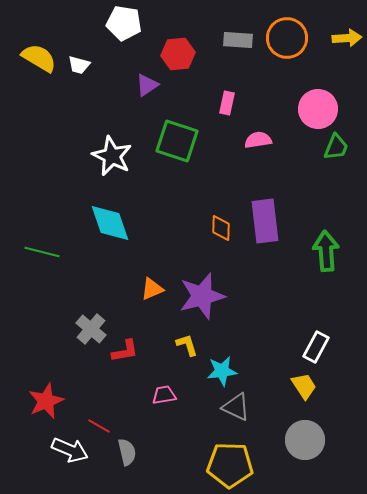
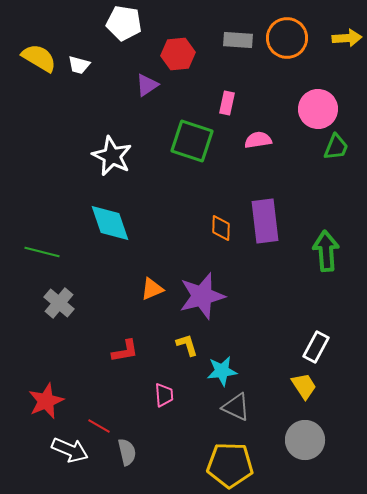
green square: moved 15 px right
gray cross: moved 32 px left, 26 px up
pink trapezoid: rotated 95 degrees clockwise
